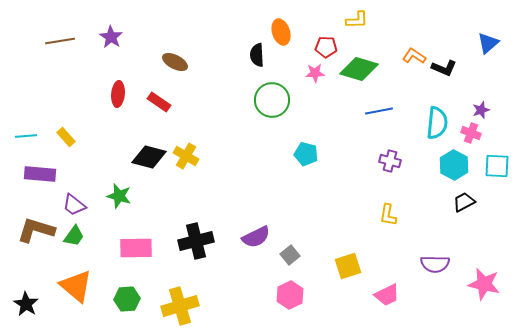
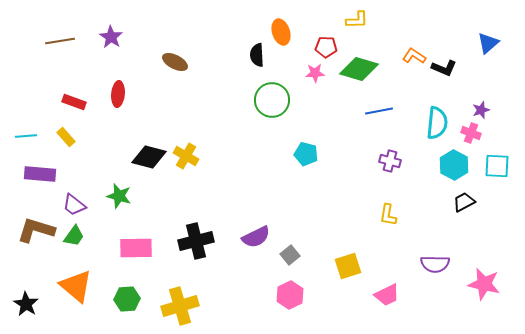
red rectangle at (159, 102): moved 85 px left; rotated 15 degrees counterclockwise
